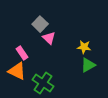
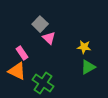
green triangle: moved 2 px down
